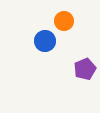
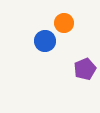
orange circle: moved 2 px down
